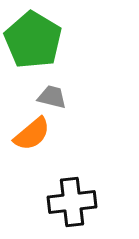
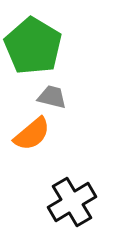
green pentagon: moved 6 px down
black cross: rotated 24 degrees counterclockwise
